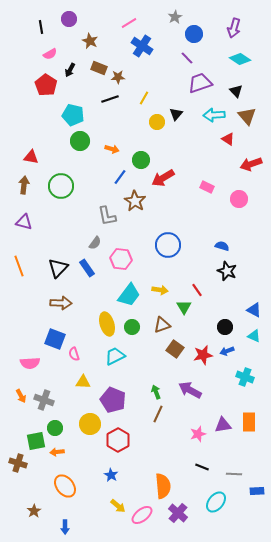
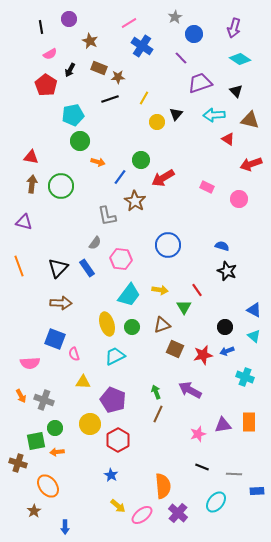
purple line at (187, 58): moved 6 px left
cyan pentagon at (73, 115): rotated 25 degrees counterclockwise
brown triangle at (247, 116): moved 3 px right, 4 px down; rotated 36 degrees counterclockwise
orange arrow at (112, 149): moved 14 px left, 13 px down
brown arrow at (24, 185): moved 8 px right, 1 px up
cyan triangle at (254, 336): rotated 16 degrees clockwise
brown square at (175, 349): rotated 12 degrees counterclockwise
orange ellipse at (65, 486): moved 17 px left
